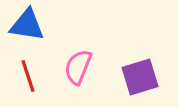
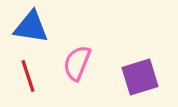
blue triangle: moved 4 px right, 2 px down
pink semicircle: moved 1 px left, 4 px up
